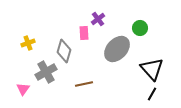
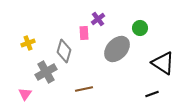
black triangle: moved 11 px right, 6 px up; rotated 15 degrees counterclockwise
brown line: moved 5 px down
pink triangle: moved 2 px right, 5 px down
black line: rotated 40 degrees clockwise
